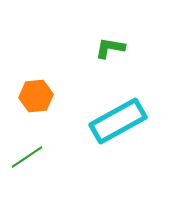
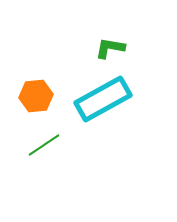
cyan rectangle: moved 15 px left, 22 px up
green line: moved 17 px right, 12 px up
